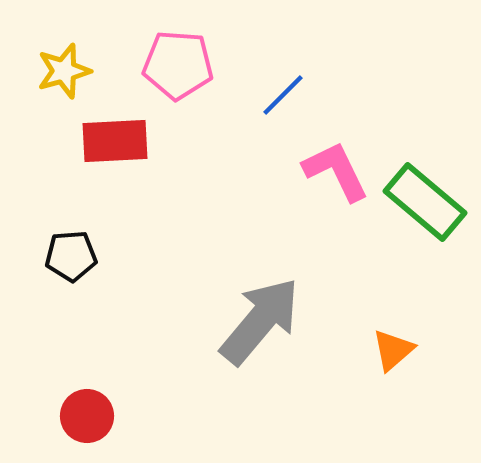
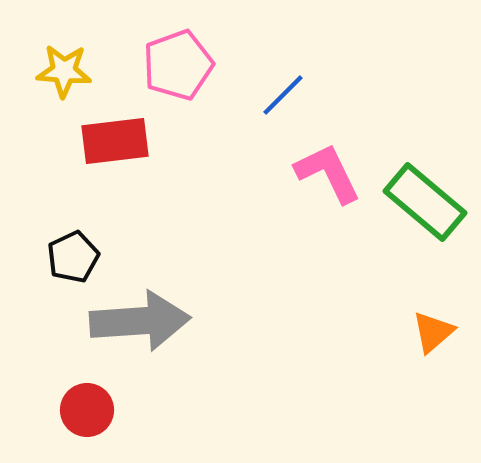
pink pentagon: rotated 24 degrees counterclockwise
yellow star: rotated 20 degrees clockwise
red rectangle: rotated 4 degrees counterclockwise
pink L-shape: moved 8 px left, 2 px down
black pentagon: moved 2 px right, 1 px down; rotated 21 degrees counterclockwise
gray arrow: moved 120 px left; rotated 46 degrees clockwise
orange triangle: moved 40 px right, 18 px up
red circle: moved 6 px up
